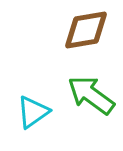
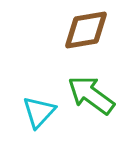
cyan triangle: moved 6 px right; rotated 12 degrees counterclockwise
